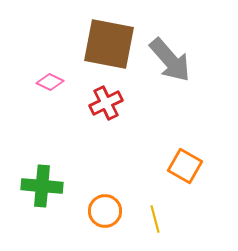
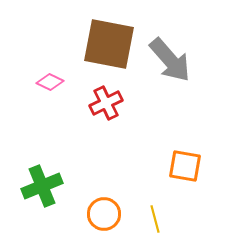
orange square: rotated 20 degrees counterclockwise
green cross: rotated 27 degrees counterclockwise
orange circle: moved 1 px left, 3 px down
